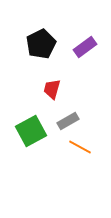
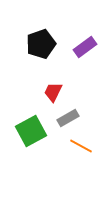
black pentagon: rotated 8 degrees clockwise
red trapezoid: moved 1 px right, 3 px down; rotated 10 degrees clockwise
gray rectangle: moved 3 px up
orange line: moved 1 px right, 1 px up
